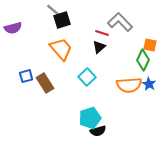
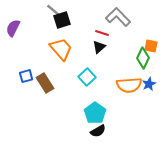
gray L-shape: moved 2 px left, 5 px up
purple semicircle: rotated 132 degrees clockwise
orange square: moved 1 px right, 1 px down
green diamond: moved 2 px up
blue star: rotated 16 degrees clockwise
cyan pentagon: moved 5 px right, 5 px up; rotated 20 degrees counterclockwise
black semicircle: rotated 14 degrees counterclockwise
